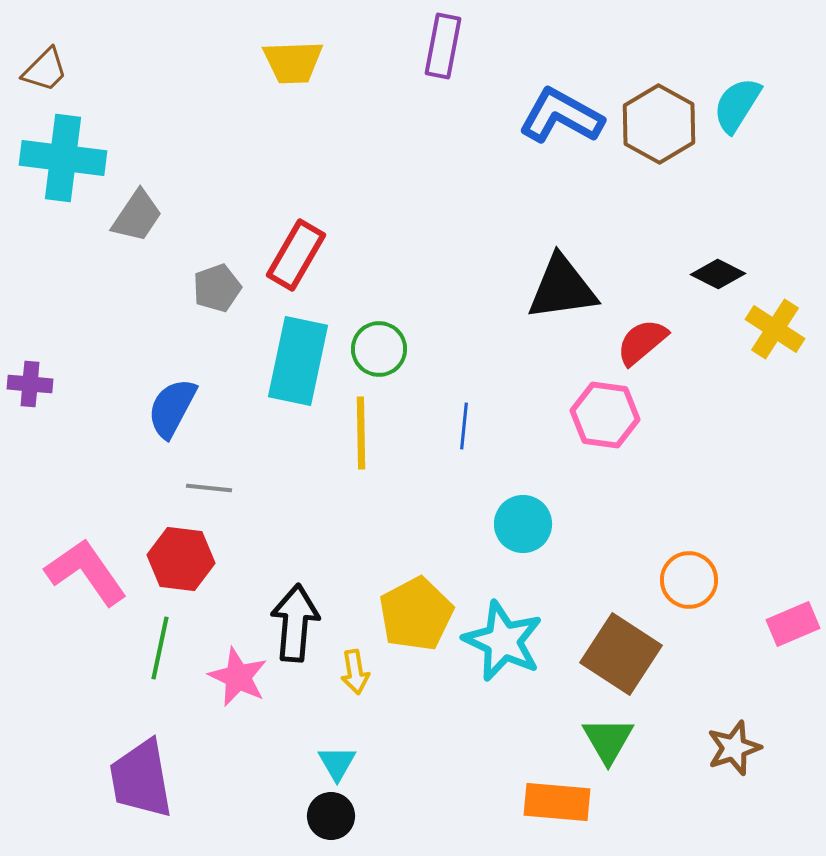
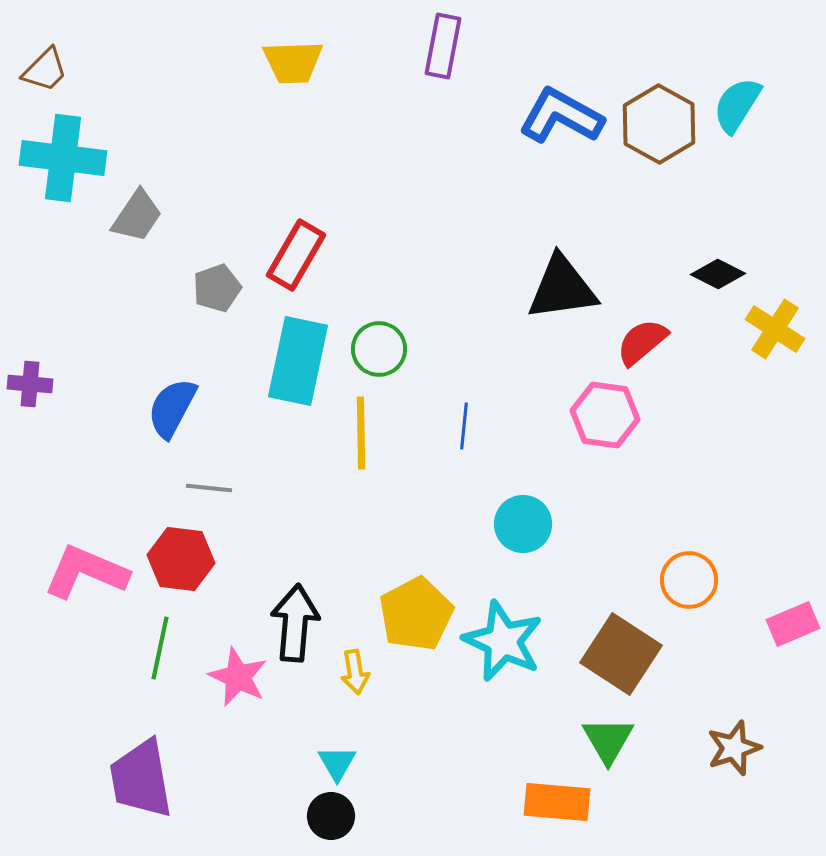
pink L-shape: rotated 32 degrees counterclockwise
